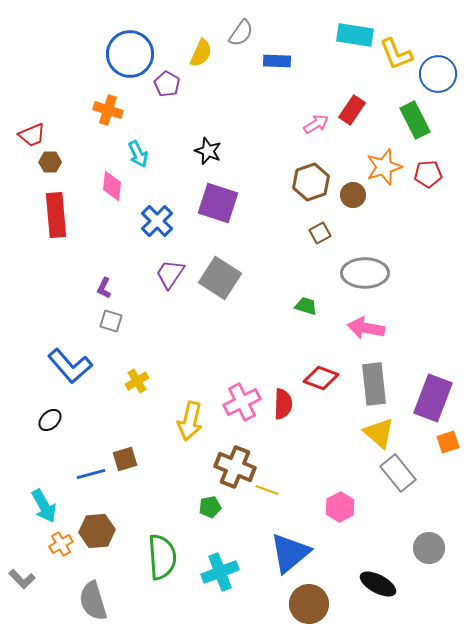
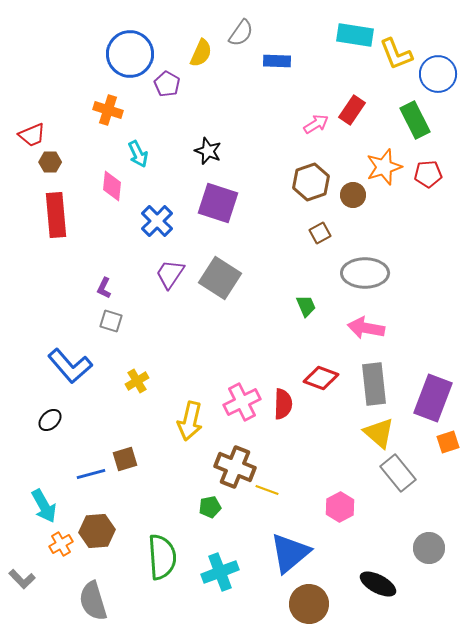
green trapezoid at (306, 306): rotated 50 degrees clockwise
